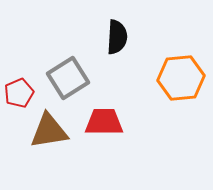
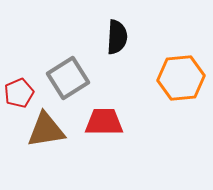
brown triangle: moved 3 px left, 1 px up
